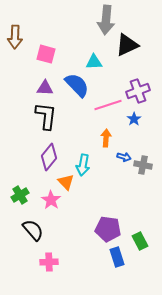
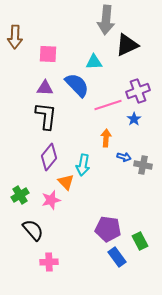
pink square: moved 2 px right; rotated 12 degrees counterclockwise
pink star: rotated 24 degrees clockwise
blue rectangle: rotated 18 degrees counterclockwise
